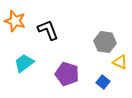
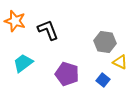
cyan trapezoid: moved 1 px left
blue square: moved 2 px up
